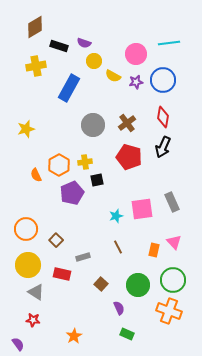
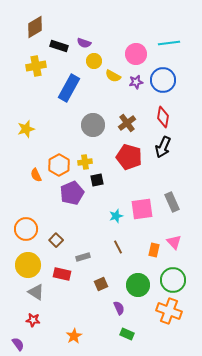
brown square at (101, 284): rotated 24 degrees clockwise
